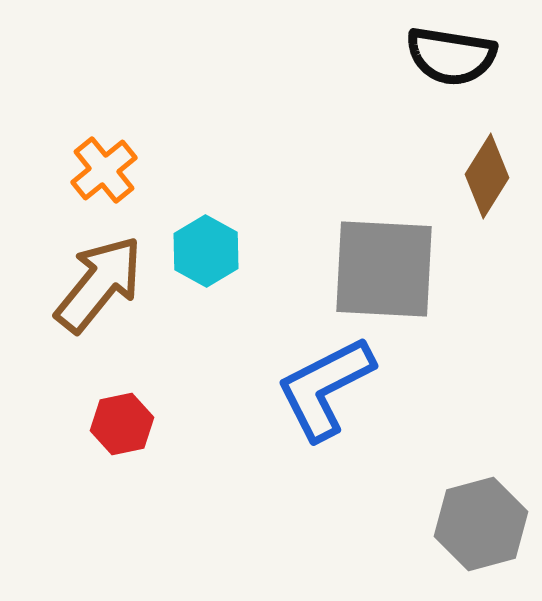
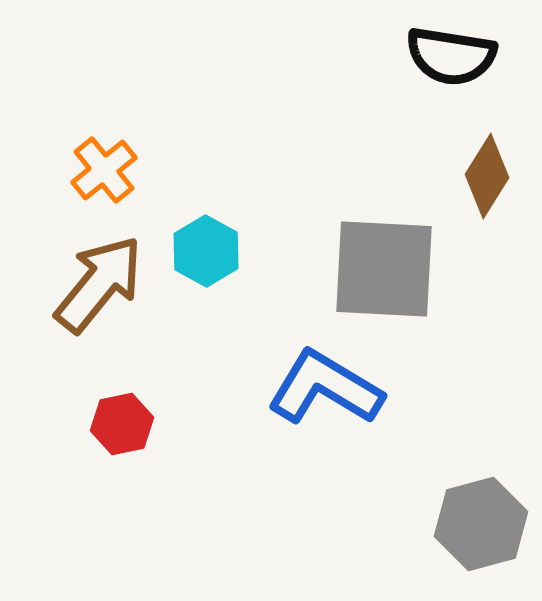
blue L-shape: rotated 58 degrees clockwise
